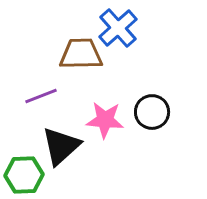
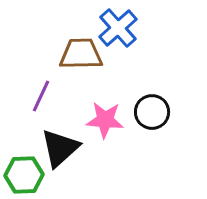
purple line: rotated 44 degrees counterclockwise
black triangle: moved 1 px left, 2 px down
